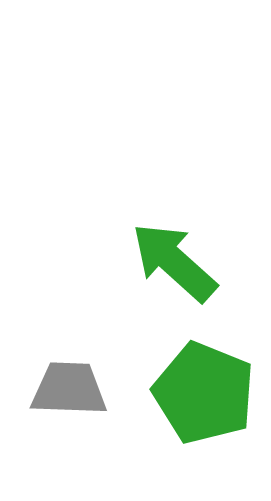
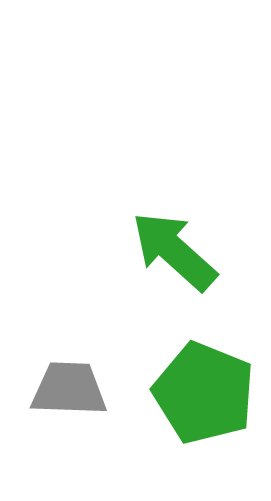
green arrow: moved 11 px up
